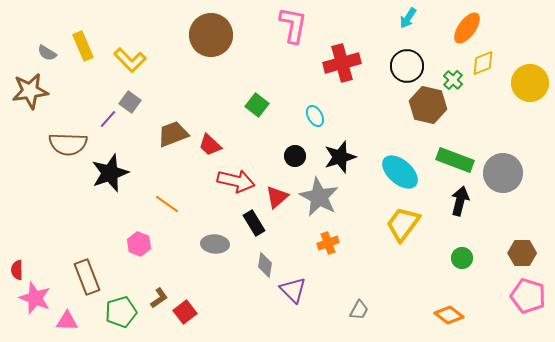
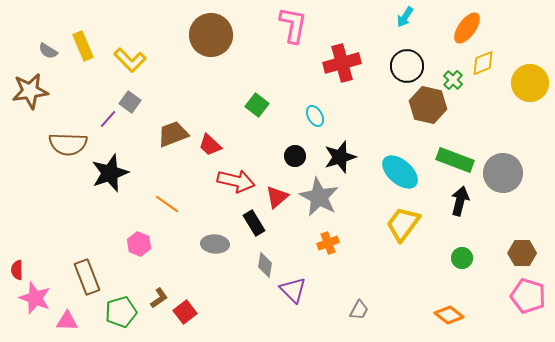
cyan arrow at (408, 18): moved 3 px left, 1 px up
gray semicircle at (47, 53): moved 1 px right, 2 px up
